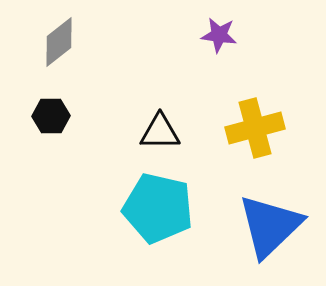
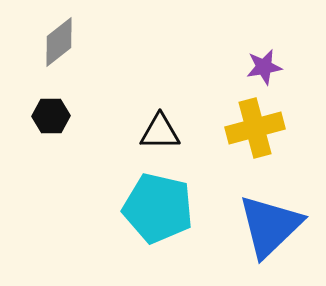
purple star: moved 45 px right, 32 px down; rotated 18 degrees counterclockwise
